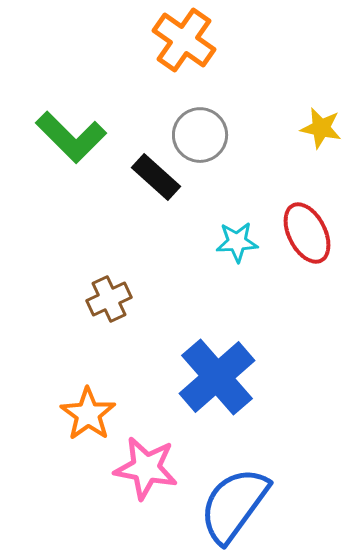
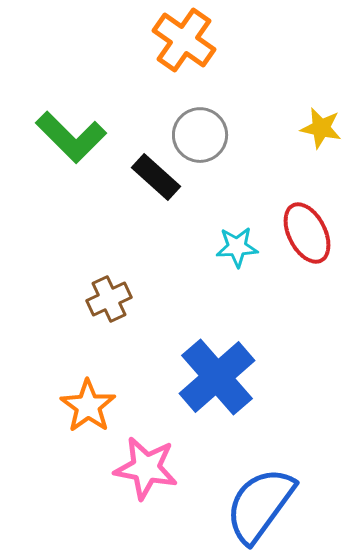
cyan star: moved 5 px down
orange star: moved 8 px up
blue semicircle: moved 26 px right
